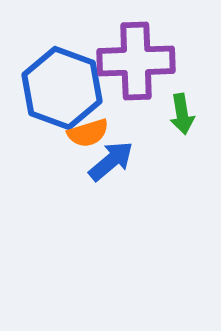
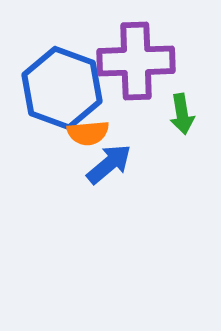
orange semicircle: rotated 12 degrees clockwise
blue arrow: moved 2 px left, 3 px down
